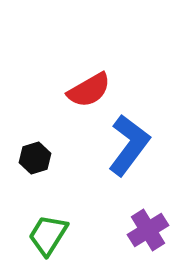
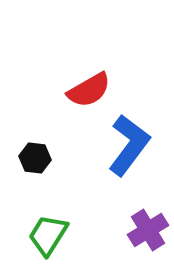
black hexagon: rotated 24 degrees clockwise
